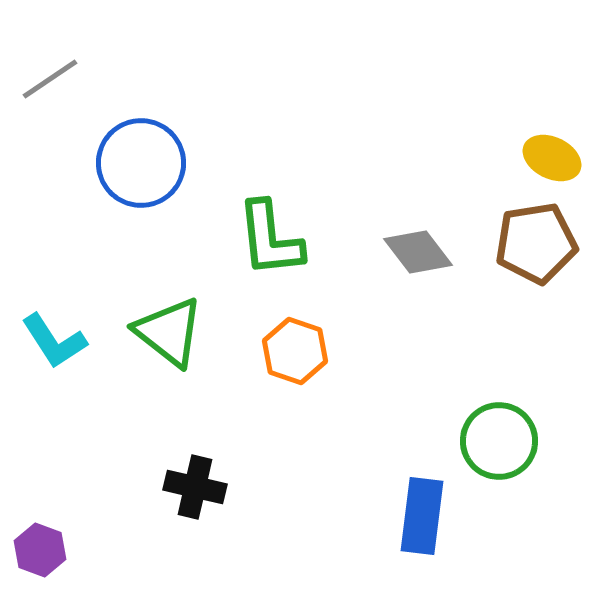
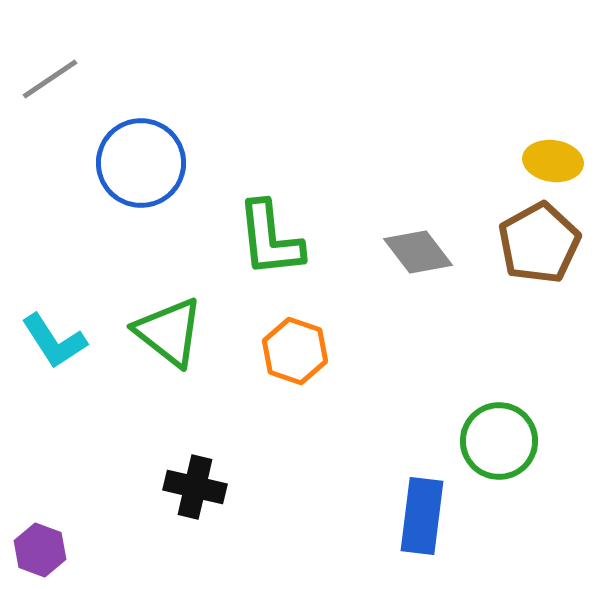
yellow ellipse: moved 1 px right, 3 px down; rotated 18 degrees counterclockwise
brown pentagon: moved 3 px right; rotated 20 degrees counterclockwise
